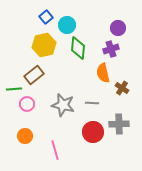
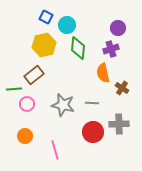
blue square: rotated 24 degrees counterclockwise
